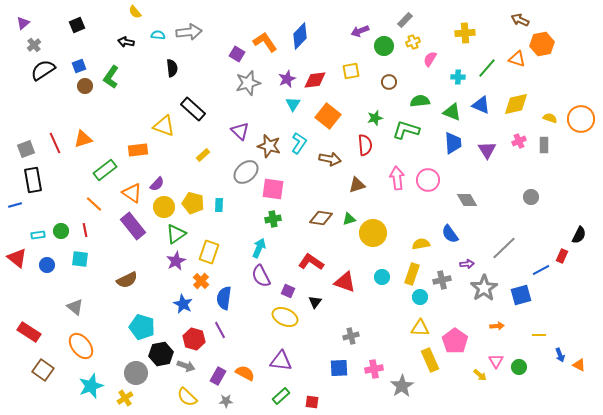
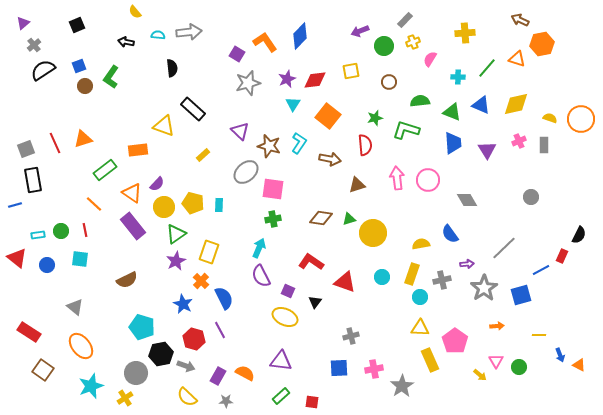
blue semicircle at (224, 298): rotated 145 degrees clockwise
